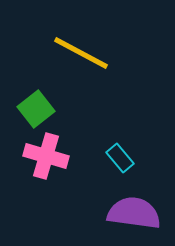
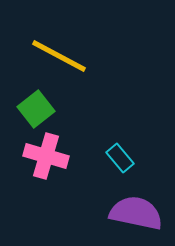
yellow line: moved 22 px left, 3 px down
purple semicircle: moved 2 px right; rotated 4 degrees clockwise
